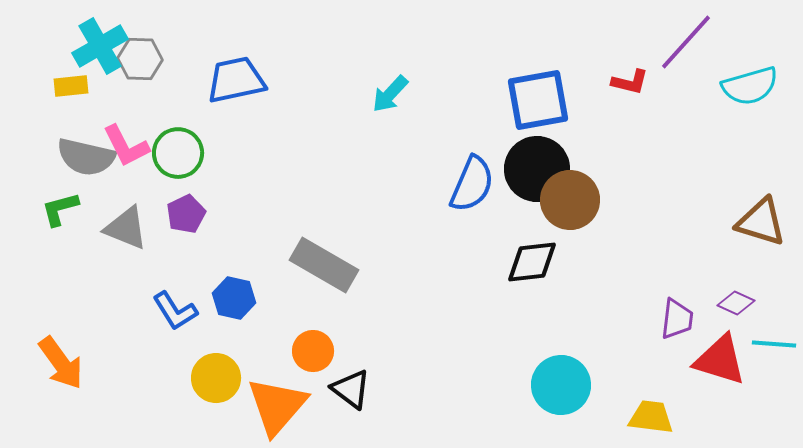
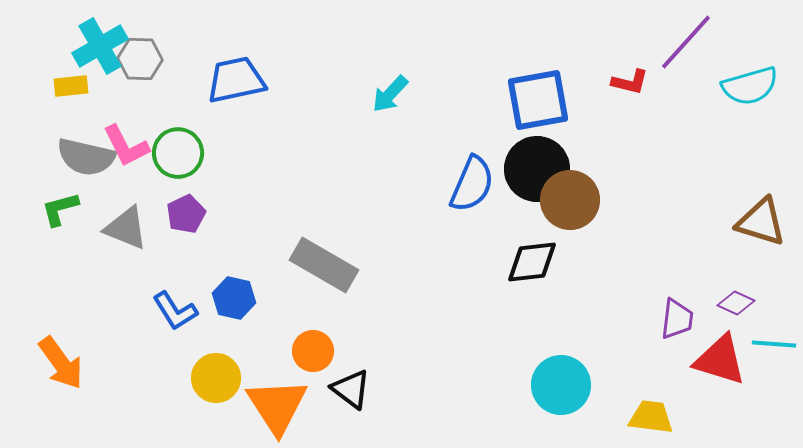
orange triangle: rotated 14 degrees counterclockwise
